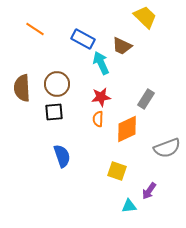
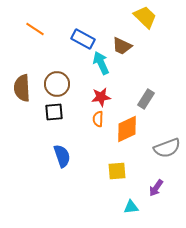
yellow square: rotated 24 degrees counterclockwise
purple arrow: moved 7 px right, 3 px up
cyan triangle: moved 2 px right, 1 px down
